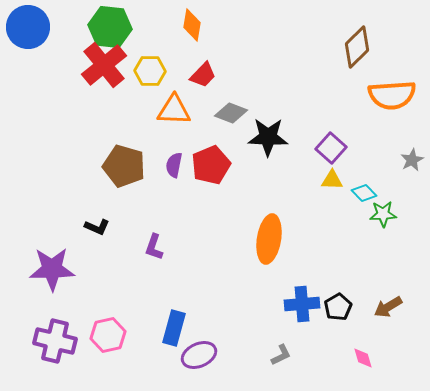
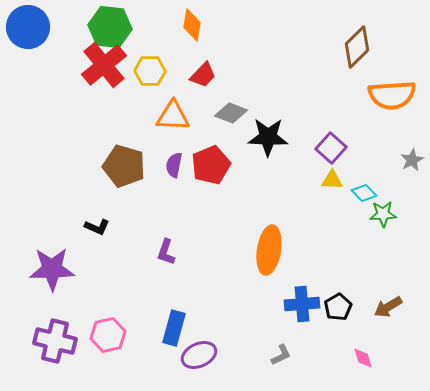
orange triangle: moved 1 px left, 6 px down
orange ellipse: moved 11 px down
purple L-shape: moved 12 px right, 5 px down
